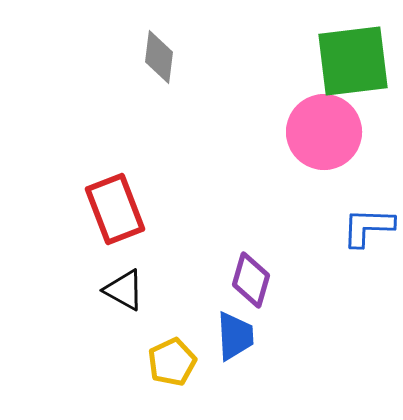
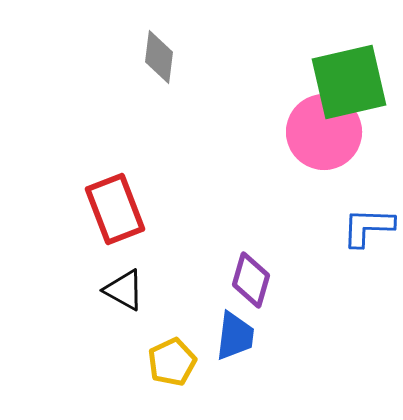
green square: moved 4 px left, 21 px down; rotated 6 degrees counterclockwise
blue trapezoid: rotated 10 degrees clockwise
